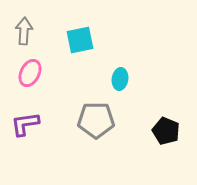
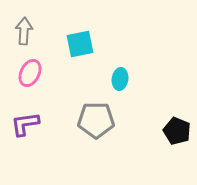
cyan square: moved 4 px down
black pentagon: moved 11 px right
